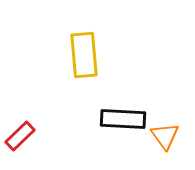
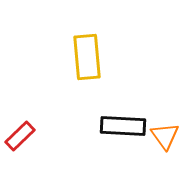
yellow rectangle: moved 3 px right, 2 px down
black rectangle: moved 7 px down
